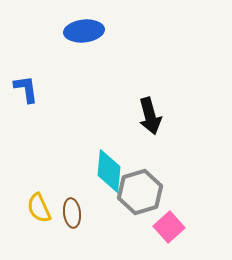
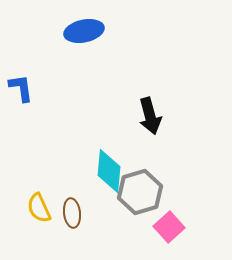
blue ellipse: rotated 6 degrees counterclockwise
blue L-shape: moved 5 px left, 1 px up
